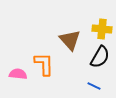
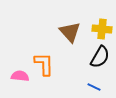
brown triangle: moved 8 px up
pink semicircle: moved 2 px right, 2 px down
blue line: moved 1 px down
